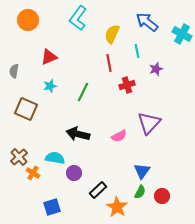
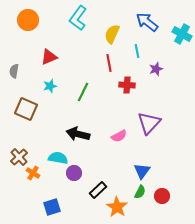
red cross: rotated 21 degrees clockwise
cyan semicircle: moved 3 px right
